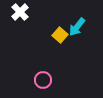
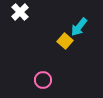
cyan arrow: moved 2 px right
yellow square: moved 5 px right, 6 px down
